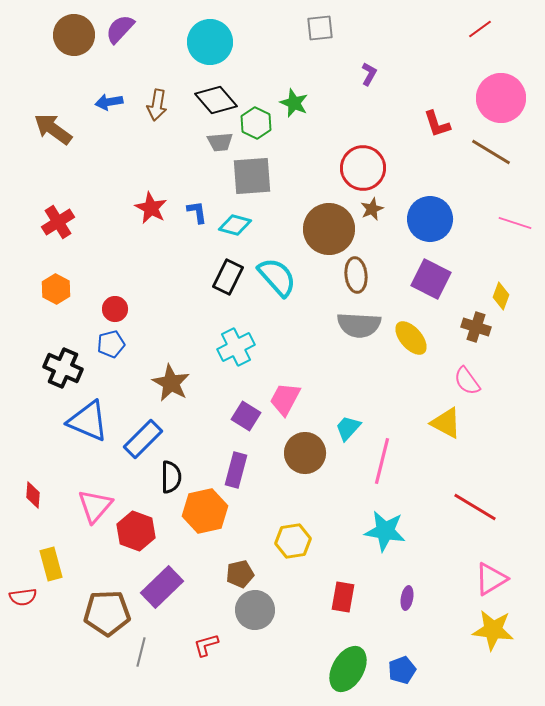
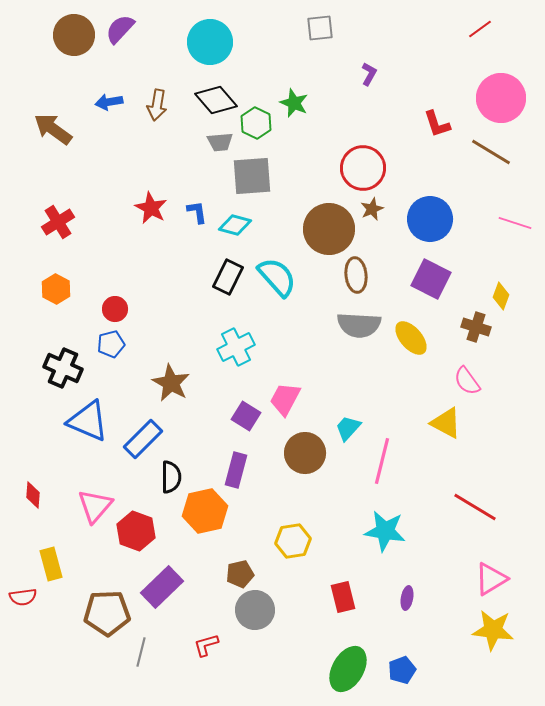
red rectangle at (343, 597): rotated 24 degrees counterclockwise
